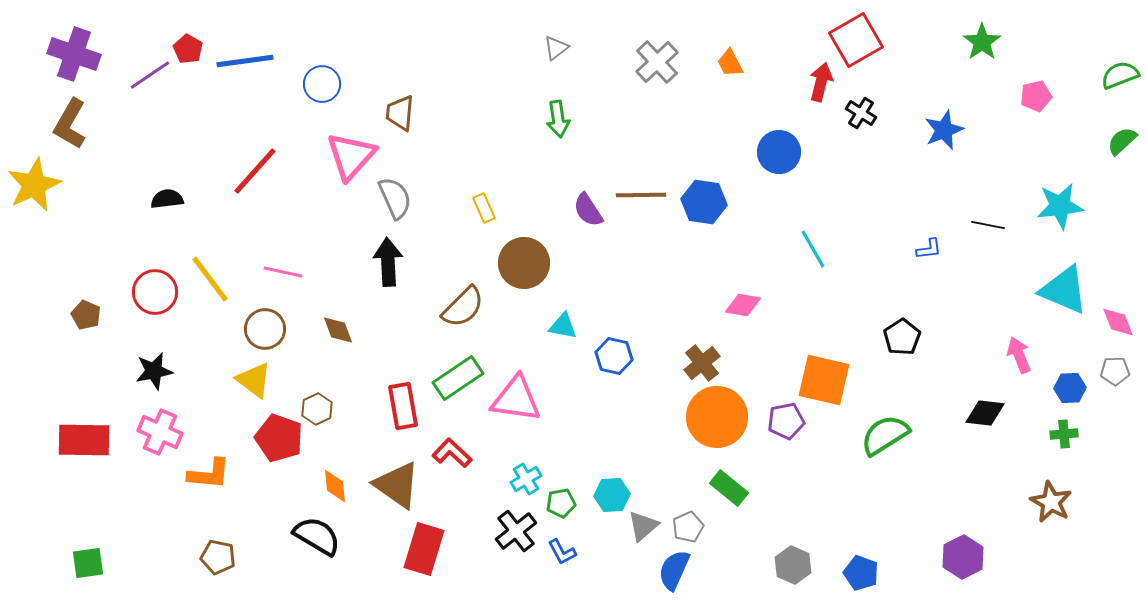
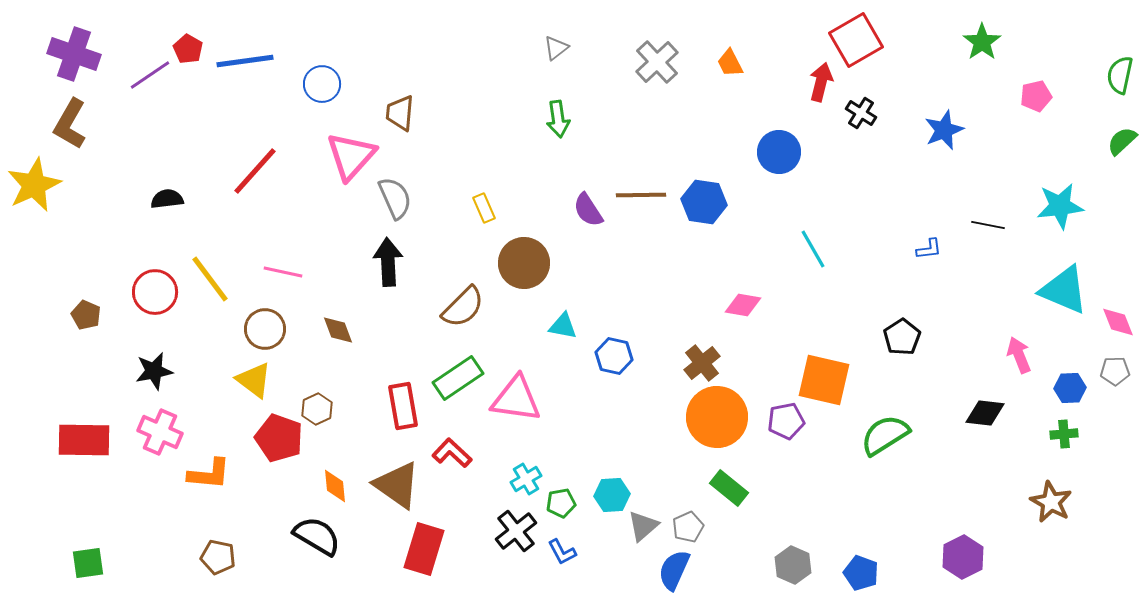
green semicircle at (1120, 75): rotated 57 degrees counterclockwise
